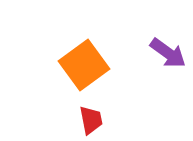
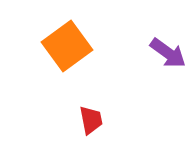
orange square: moved 17 px left, 19 px up
